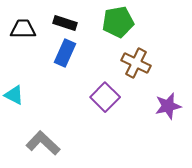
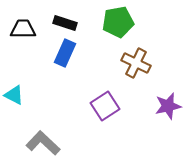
purple square: moved 9 px down; rotated 12 degrees clockwise
